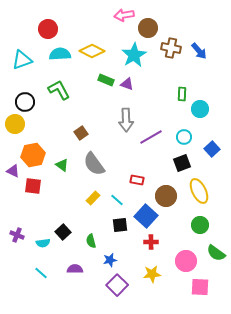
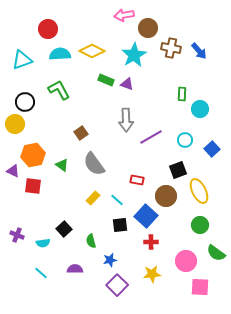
cyan circle at (184, 137): moved 1 px right, 3 px down
black square at (182, 163): moved 4 px left, 7 px down
black square at (63, 232): moved 1 px right, 3 px up
